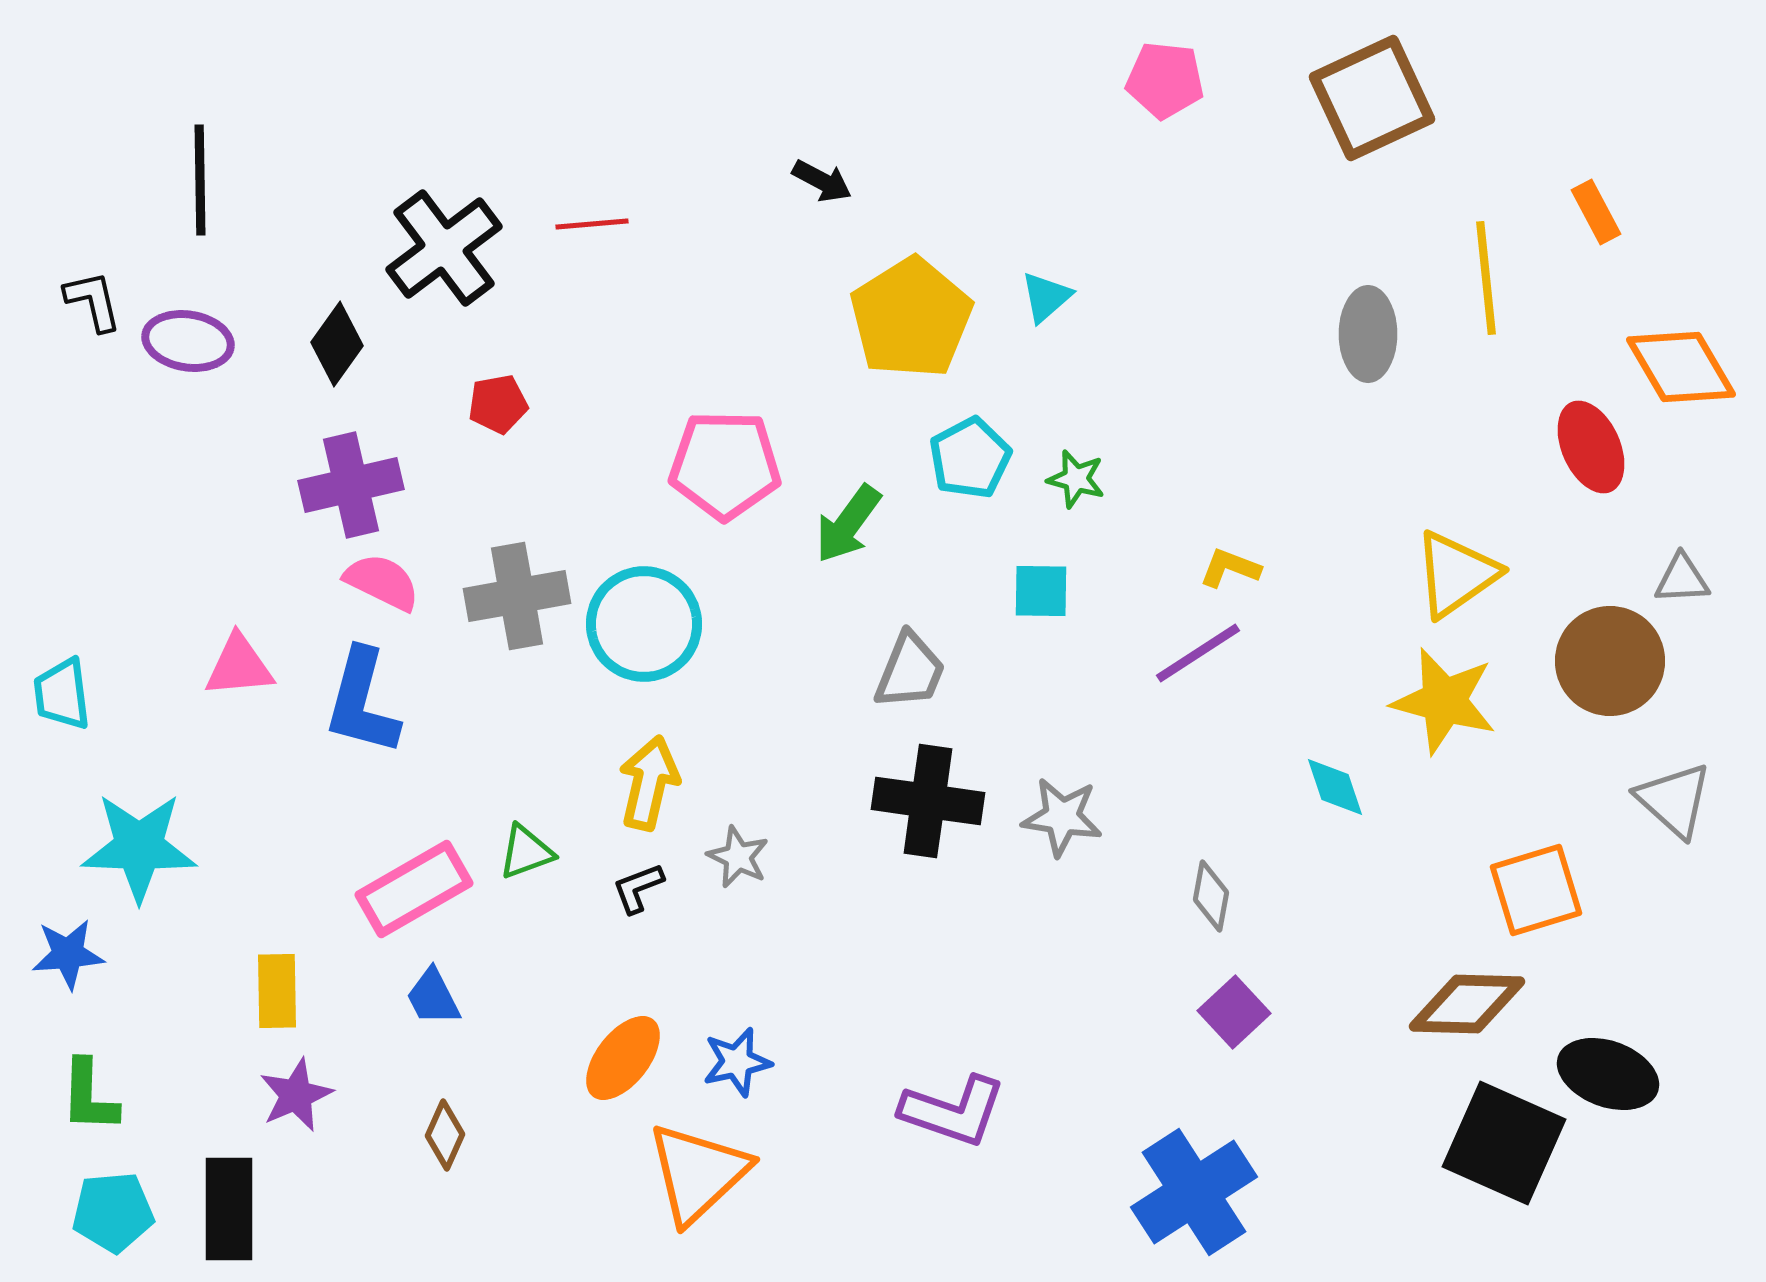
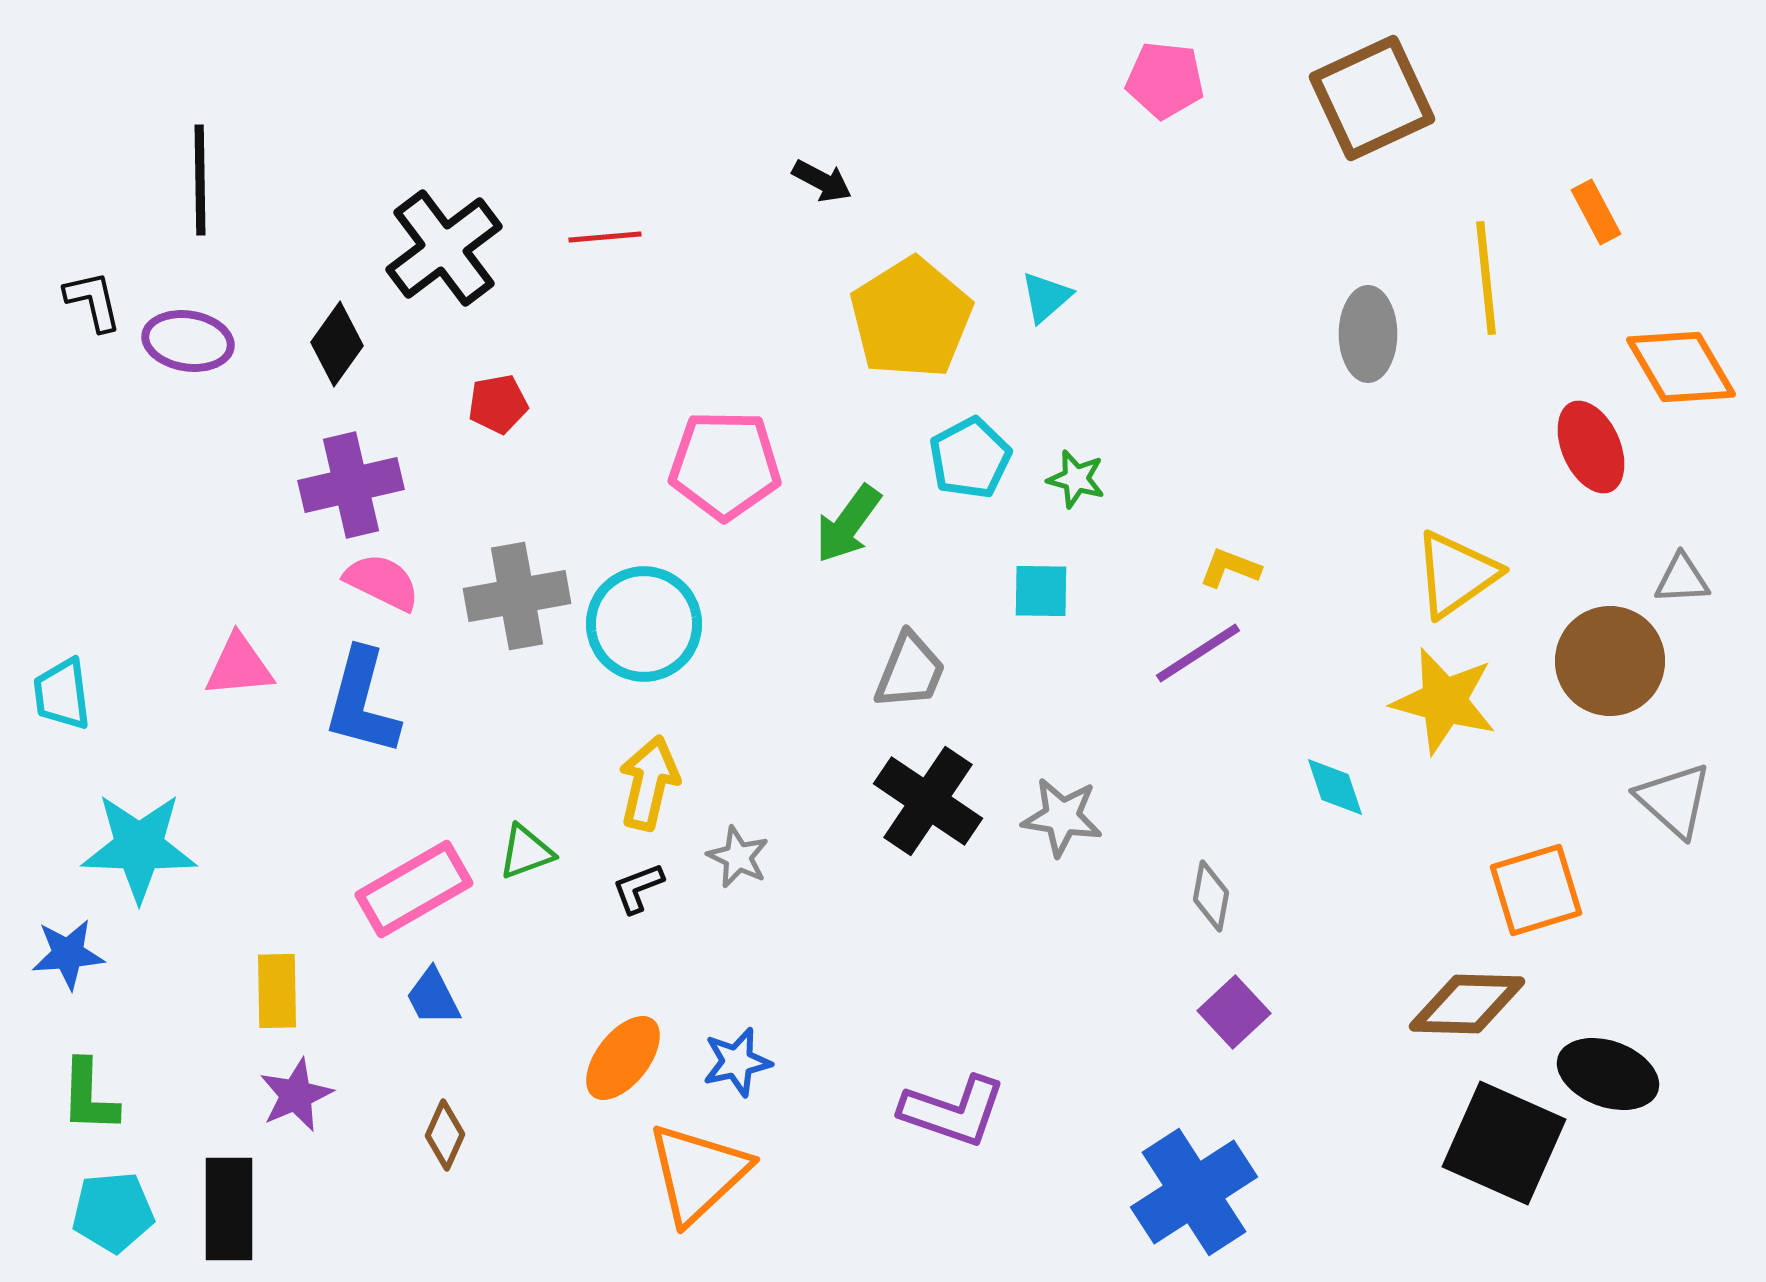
red line at (592, 224): moved 13 px right, 13 px down
black cross at (928, 801): rotated 26 degrees clockwise
